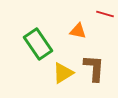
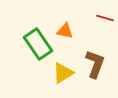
red line: moved 4 px down
orange triangle: moved 13 px left
brown L-shape: moved 1 px right, 4 px up; rotated 16 degrees clockwise
